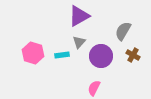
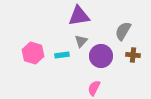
purple triangle: rotated 20 degrees clockwise
gray triangle: moved 2 px right, 1 px up
brown cross: rotated 24 degrees counterclockwise
